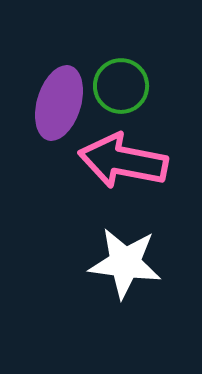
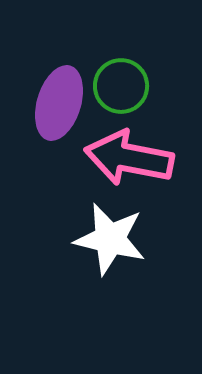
pink arrow: moved 6 px right, 3 px up
white star: moved 15 px left, 24 px up; rotated 6 degrees clockwise
